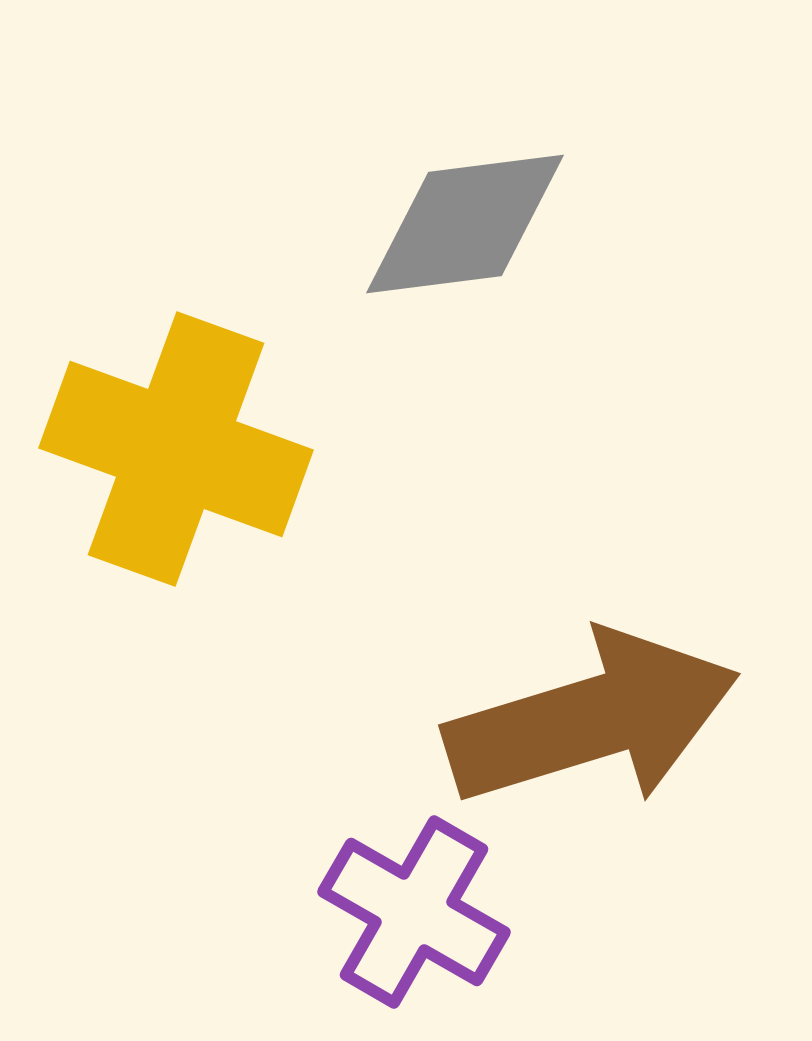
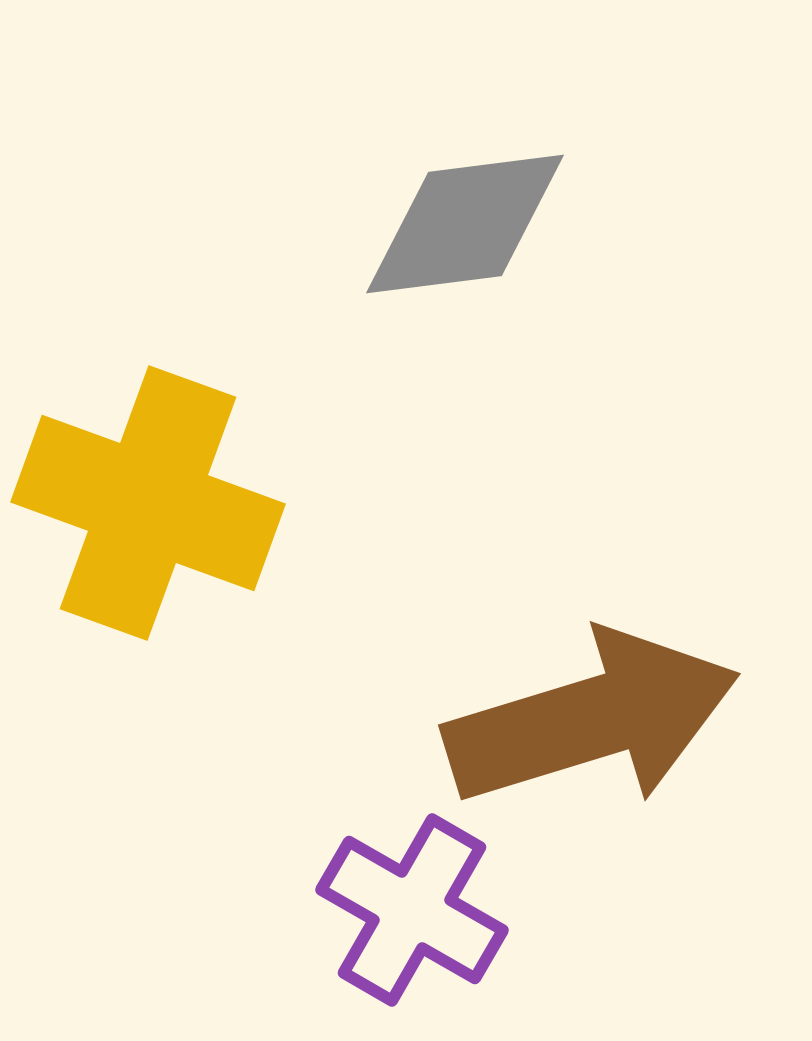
yellow cross: moved 28 px left, 54 px down
purple cross: moved 2 px left, 2 px up
